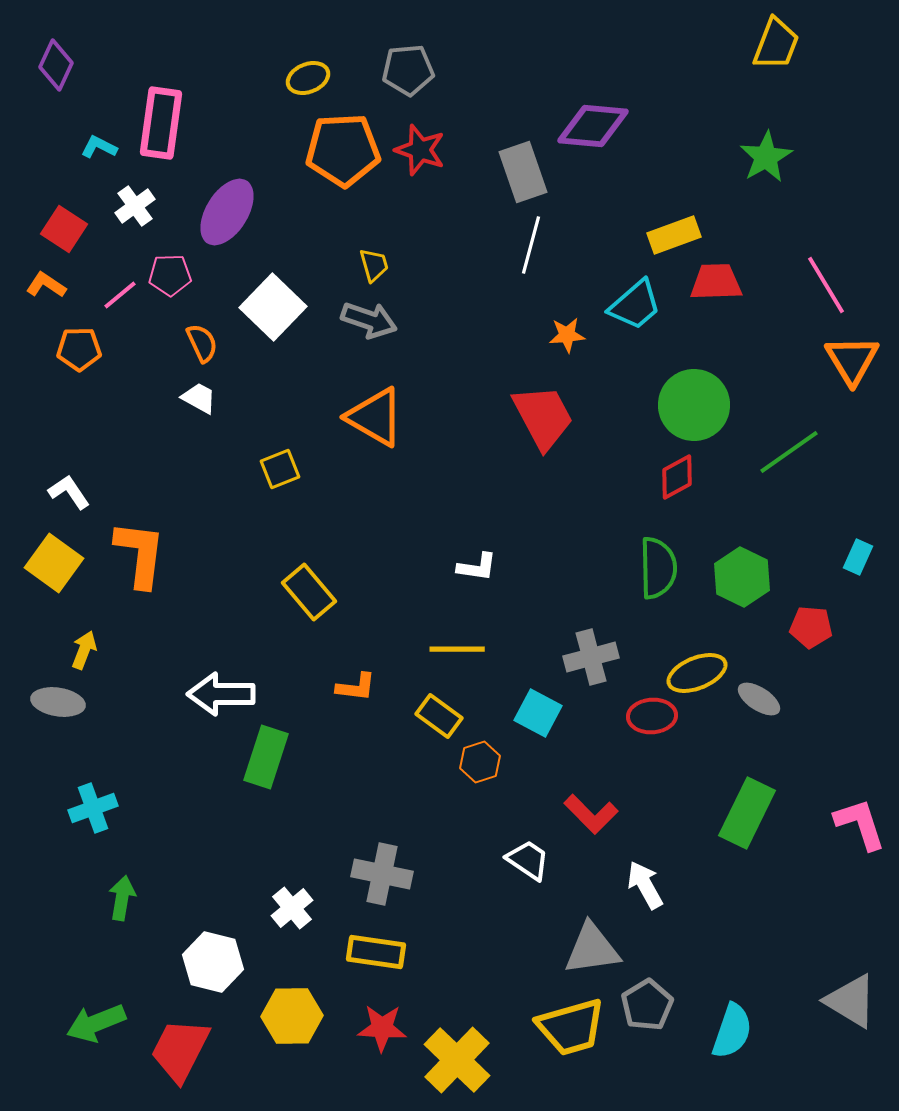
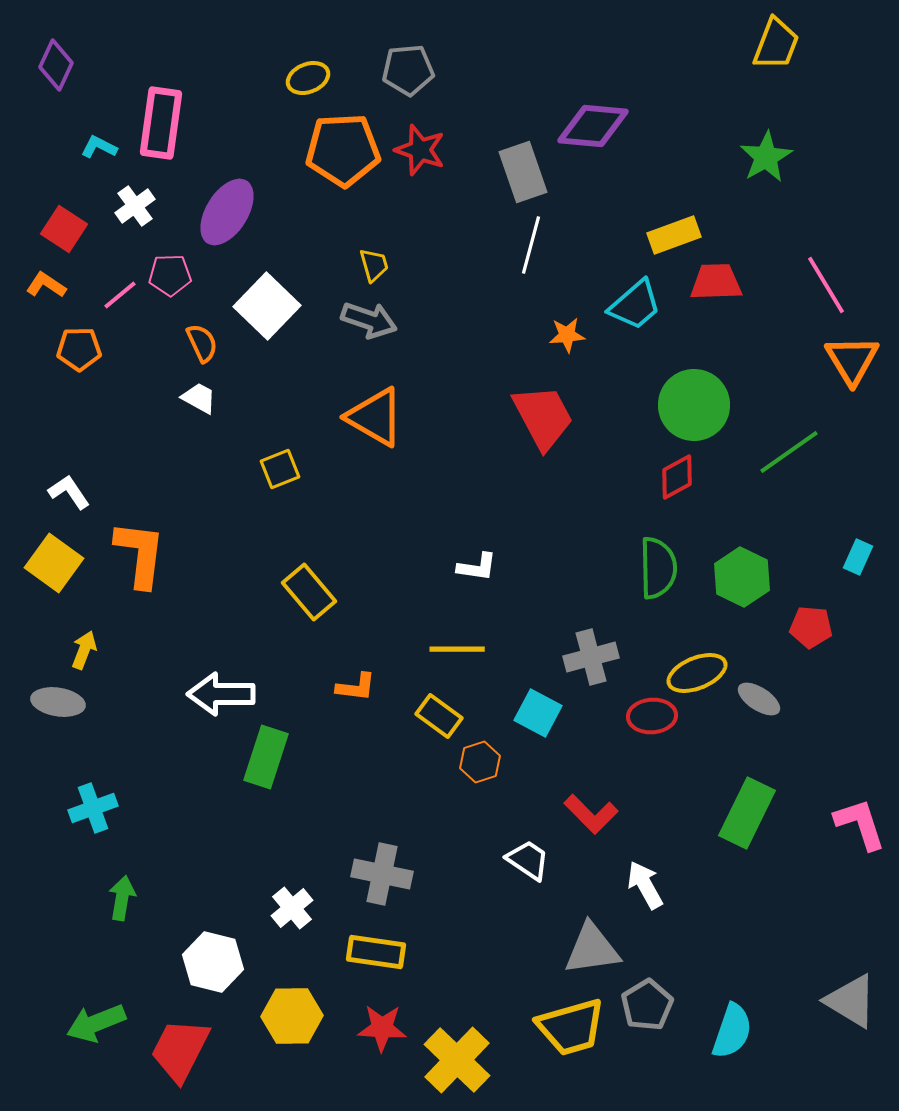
white square at (273, 307): moved 6 px left, 1 px up
